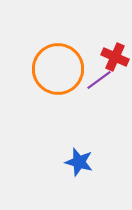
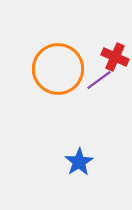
blue star: rotated 24 degrees clockwise
